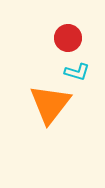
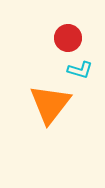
cyan L-shape: moved 3 px right, 2 px up
